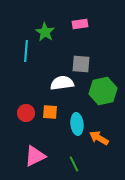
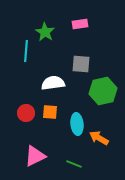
white semicircle: moved 9 px left
green line: rotated 42 degrees counterclockwise
